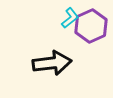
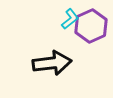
cyan L-shape: moved 1 px down
